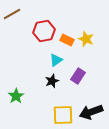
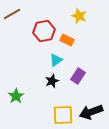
yellow star: moved 7 px left, 23 px up
